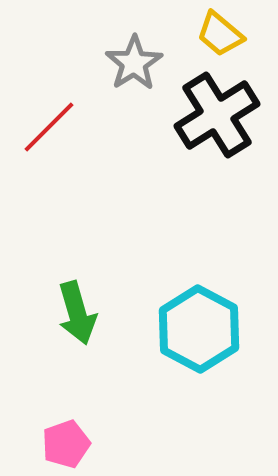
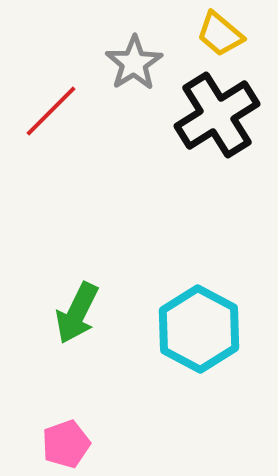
red line: moved 2 px right, 16 px up
green arrow: rotated 42 degrees clockwise
